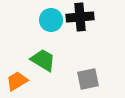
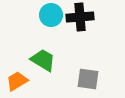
cyan circle: moved 5 px up
gray square: rotated 20 degrees clockwise
